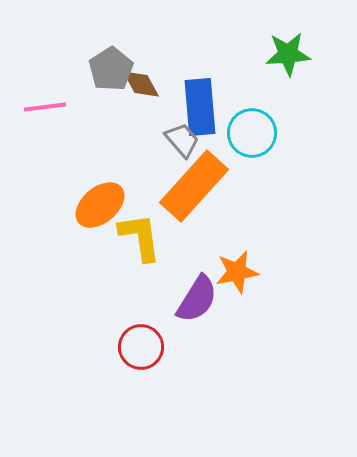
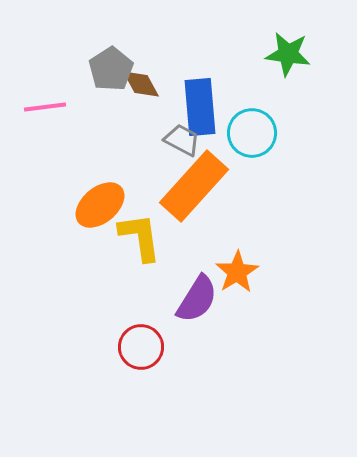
green star: rotated 12 degrees clockwise
gray trapezoid: rotated 21 degrees counterclockwise
orange star: rotated 21 degrees counterclockwise
